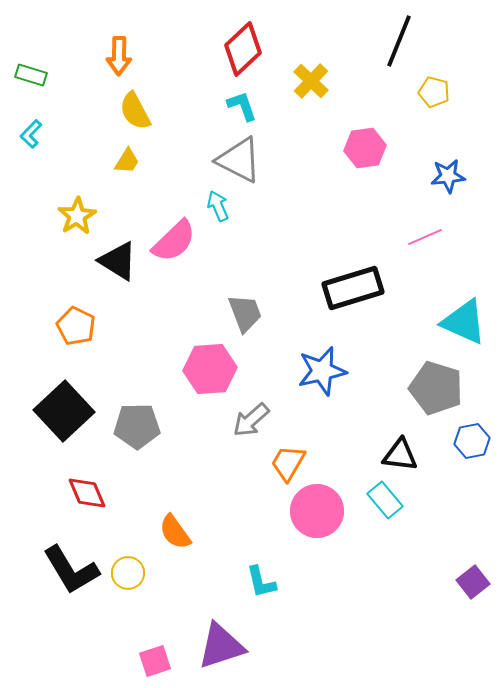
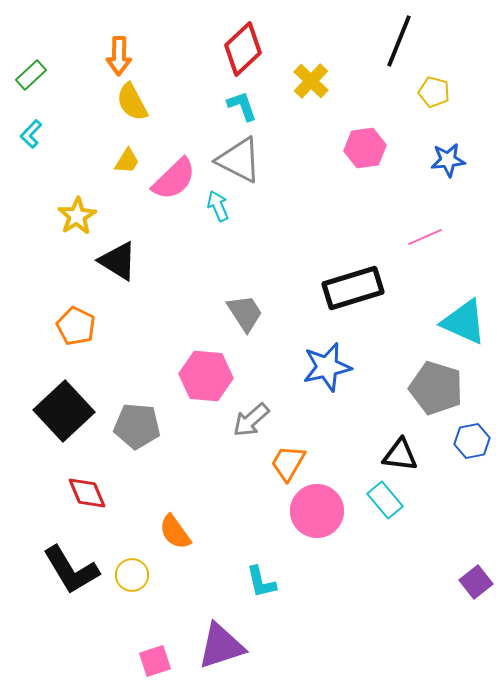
green rectangle at (31, 75): rotated 60 degrees counterclockwise
yellow semicircle at (135, 111): moved 3 px left, 9 px up
blue star at (448, 176): moved 16 px up
pink semicircle at (174, 241): moved 62 px up
gray trapezoid at (245, 313): rotated 12 degrees counterclockwise
pink hexagon at (210, 369): moved 4 px left, 7 px down; rotated 9 degrees clockwise
blue star at (322, 371): moved 5 px right, 4 px up
gray pentagon at (137, 426): rotated 6 degrees clockwise
yellow circle at (128, 573): moved 4 px right, 2 px down
purple square at (473, 582): moved 3 px right
